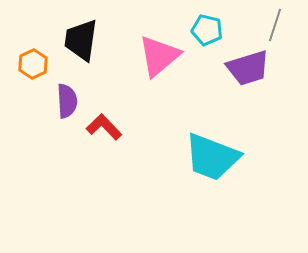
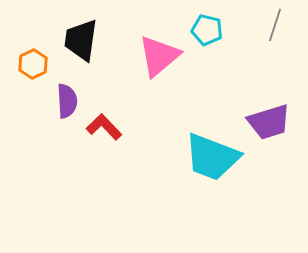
purple trapezoid: moved 21 px right, 54 px down
